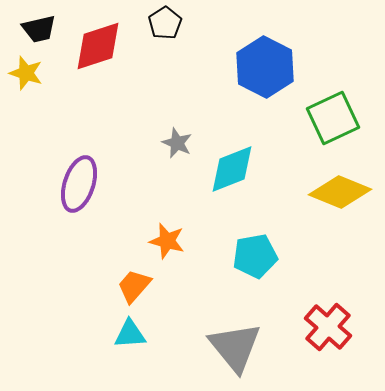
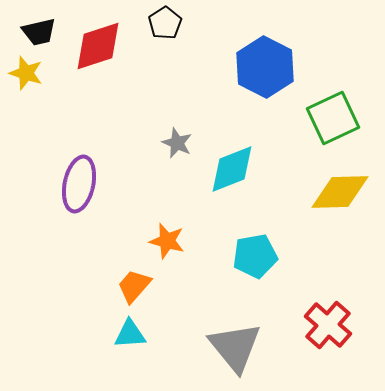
black trapezoid: moved 3 px down
purple ellipse: rotated 6 degrees counterclockwise
yellow diamond: rotated 24 degrees counterclockwise
red cross: moved 2 px up
